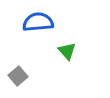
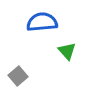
blue semicircle: moved 4 px right
